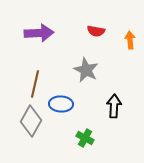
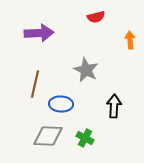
red semicircle: moved 14 px up; rotated 24 degrees counterclockwise
gray diamond: moved 17 px right, 15 px down; rotated 64 degrees clockwise
